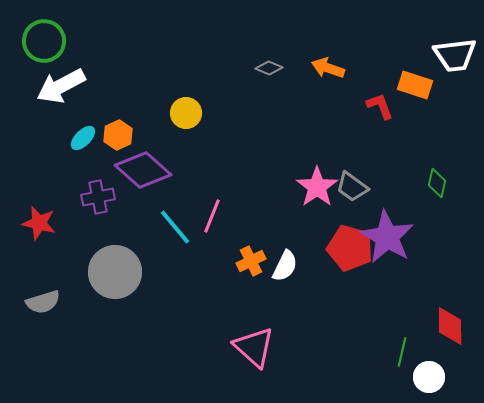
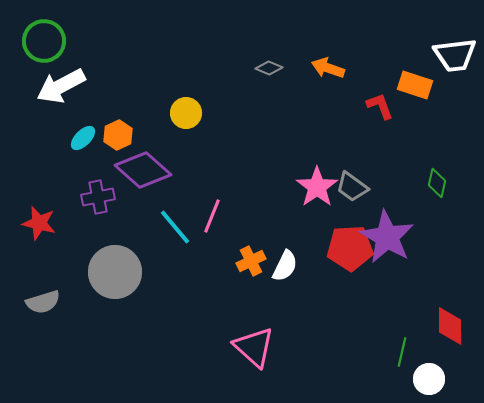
red pentagon: rotated 18 degrees counterclockwise
white circle: moved 2 px down
